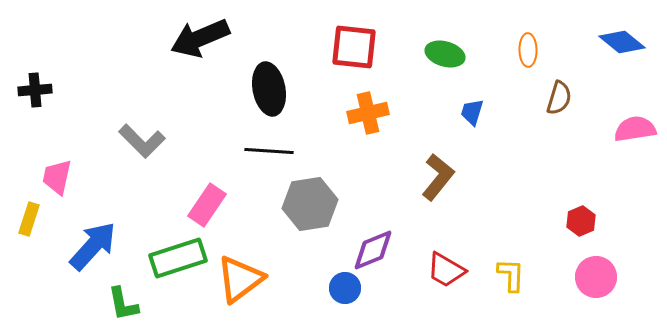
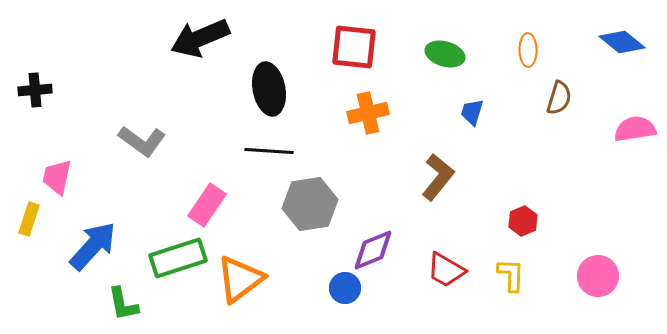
gray L-shape: rotated 9 degrees counterclockwise
red hexagon: moved 58 px left
pink circle: moved 2 px right, 1 px up
